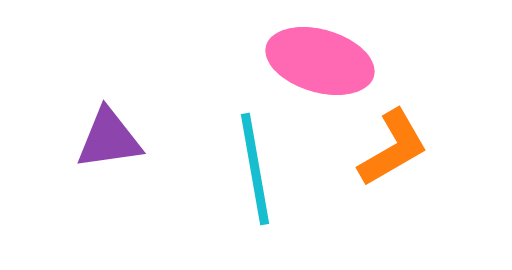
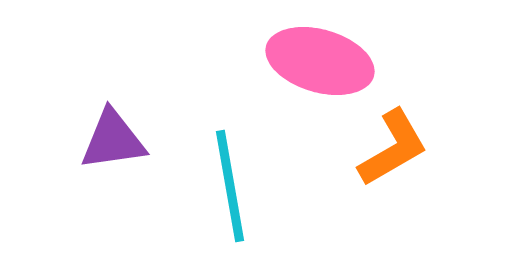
purple triangle: moved 4 px right, 1 px down
cyan line: moved 25 px left, 17 px down
